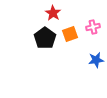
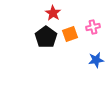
black pentagon: moved 1 px right, 1 px up
